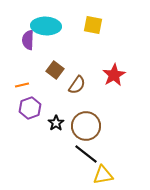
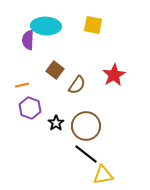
purple hexagon: rotated 20 degrees counterclockwise
